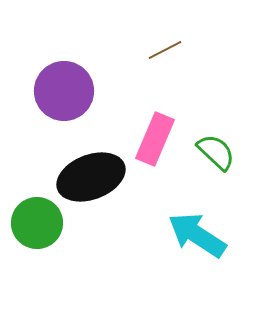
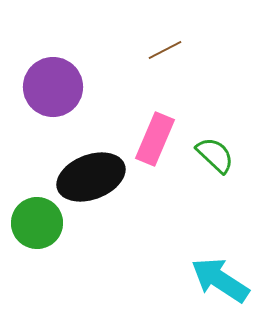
purple circle: moved 11 px left, 4 px up
green semicircle: moved 1 px left, 3 px down
cyan arrow: moved 23 px right, 45 px down
